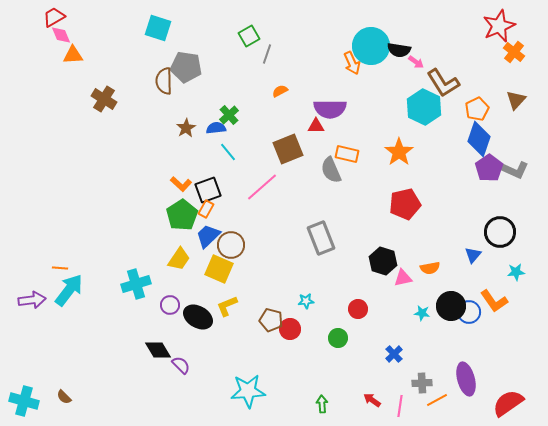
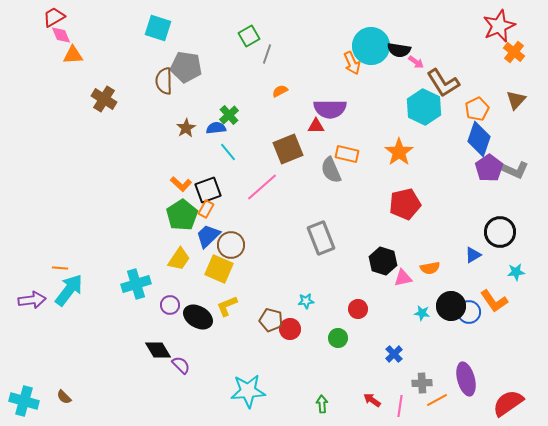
blue triangle at (473, 255): rotated 18 degrees clockwise
